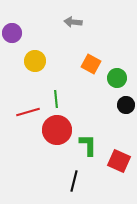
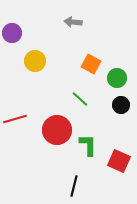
green line: moved 24 px right; rotated 42 degrees counterclockwise
black circle: moved 5 px left
red line: moved 13 px left, 7 px down
black line: moved 5 px down
